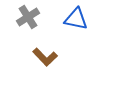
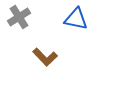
gray cross: moved 9 px left
